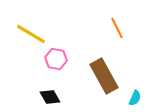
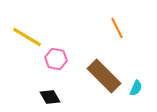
yellow line: moved 4 px left, 3 px down
brown rectangle: rotated 16 degrees counterclockwise
cyan semicircle: moved 1 px right, 10 px up
